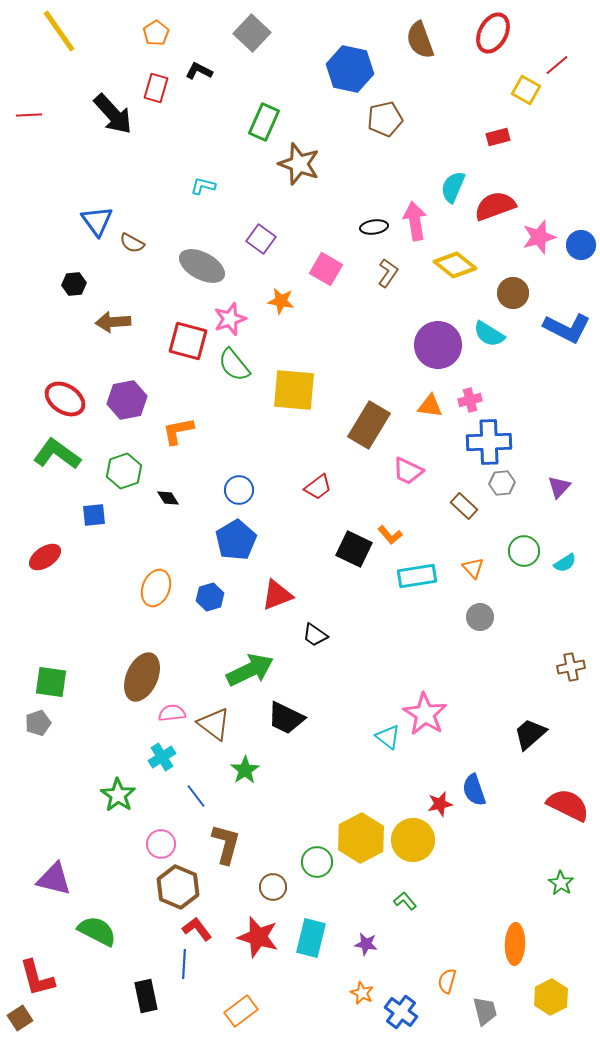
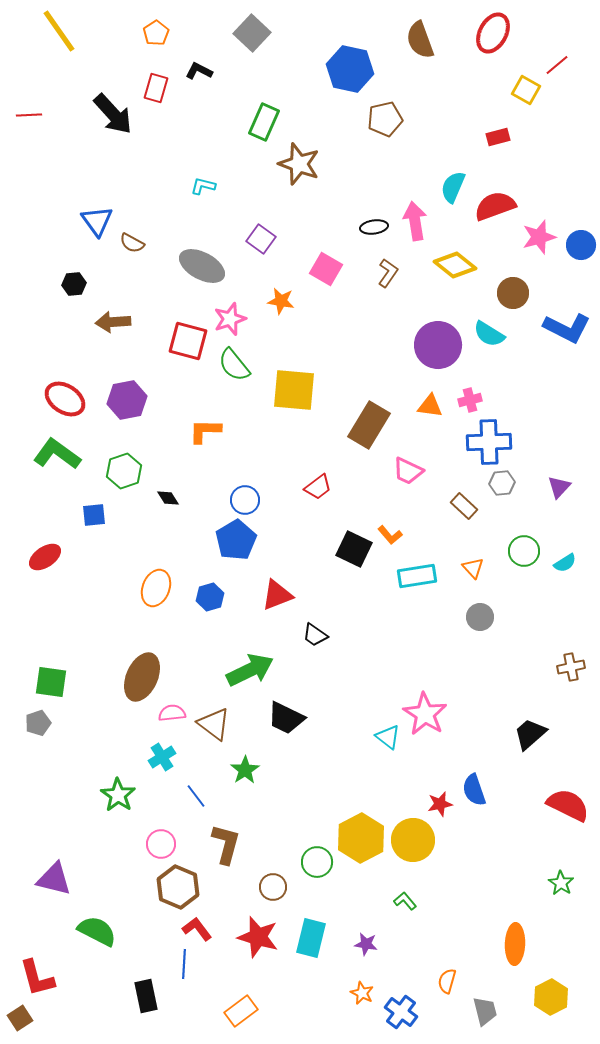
orange L-shape at (178, 431): moved 27 px right; rotated 12 degrees clockwise
blue circle at (239, 490): moved 6 px right, 10 px down
